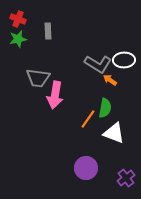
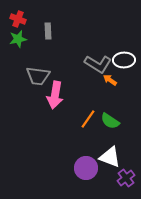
gray trapezoid: moved 2 px up
green semicircle: moved 5 px right, 13 px down; rotated 114 degrees clockwise
white triangle: moved 4 px left, 24 px down
